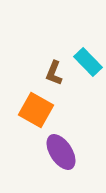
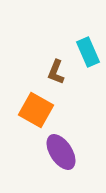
cyan rectangle: moved 10 px up; rotated 20 degrees clockwise
brown L-shape: moved 2 px right, 1 px up
